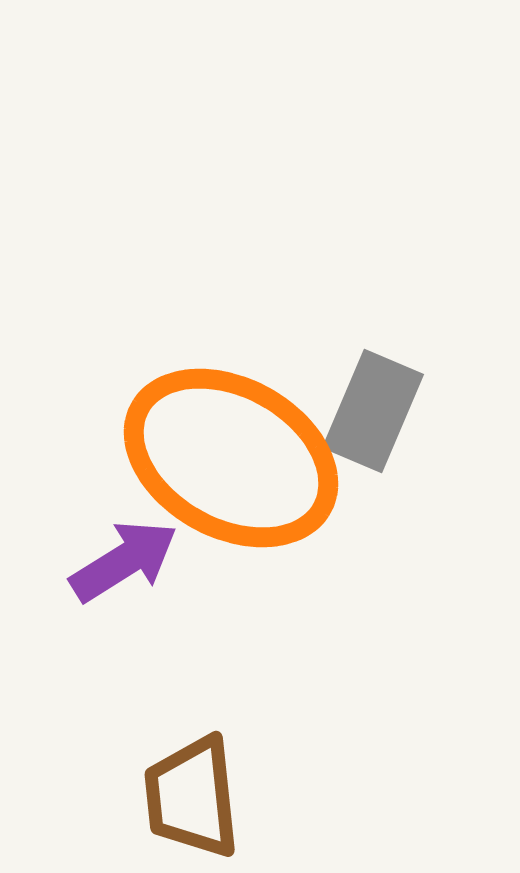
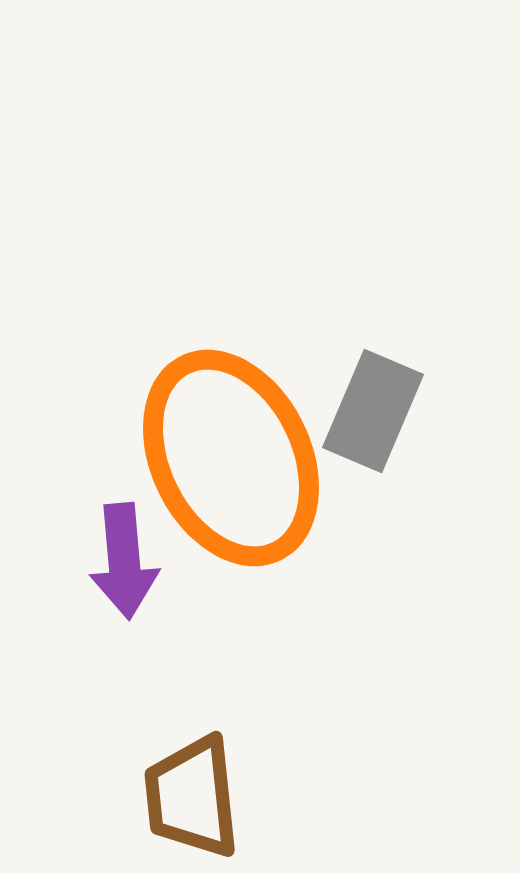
orange ellipse: rotated 35 degrees clockwise
purple arrow: rotated 117 degrees clockwise
